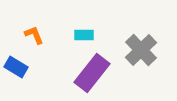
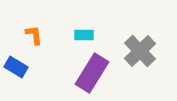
orange L-shape: rotated 15 degrees clockwise
gray cross: moved 1 px left, 1 px down
purple rectangle: rotated 6 degrees counterclockwise
